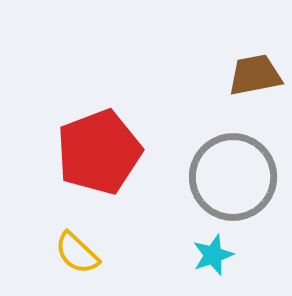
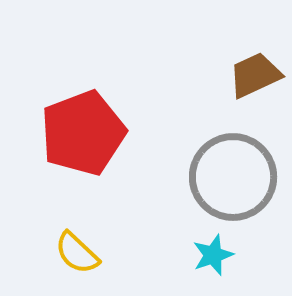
brown trapezoid: rotated 14 degrees counterclockwise
red pentagon: moved 16 px left, 19 px up
